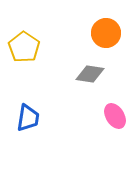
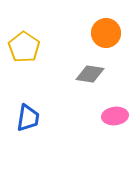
pink ellipse: rotated 65 degrees counterclockwise
